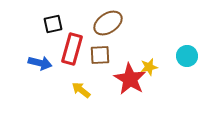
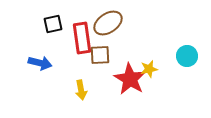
red rectangle: moved 10 px right, 11 px up; rotated 24 degrees counterclockwise
yellow star: moved 2 px down
yellow arrow: rotated 138 degrees counterclockwise
